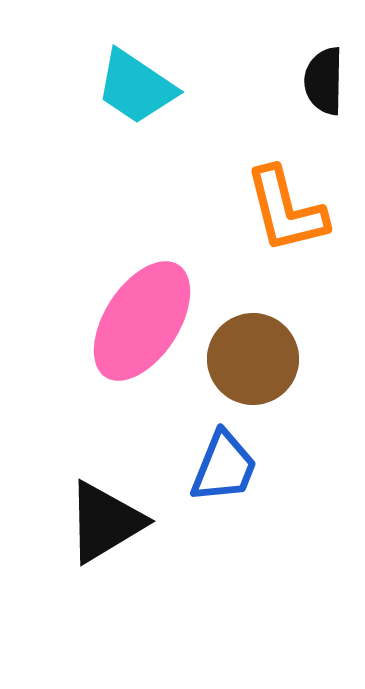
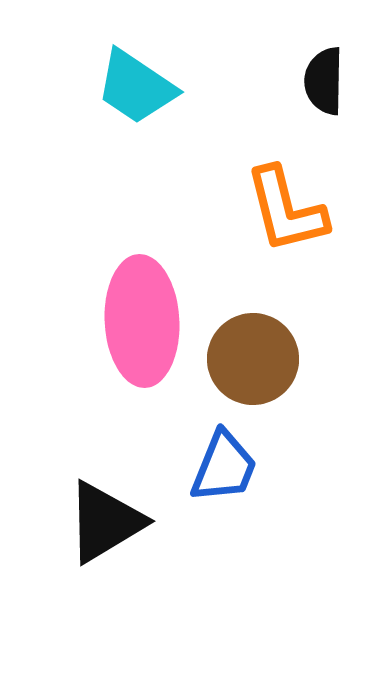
pink ellipse: rotated 36 degrees counterclockwise
